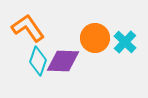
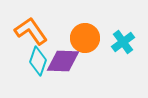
orange L-shape: moved 3 px right, 3 px down
orange circle: moved 10 px left
cyan cross: moved 2 px left; rotated 10 degrees clockwise
